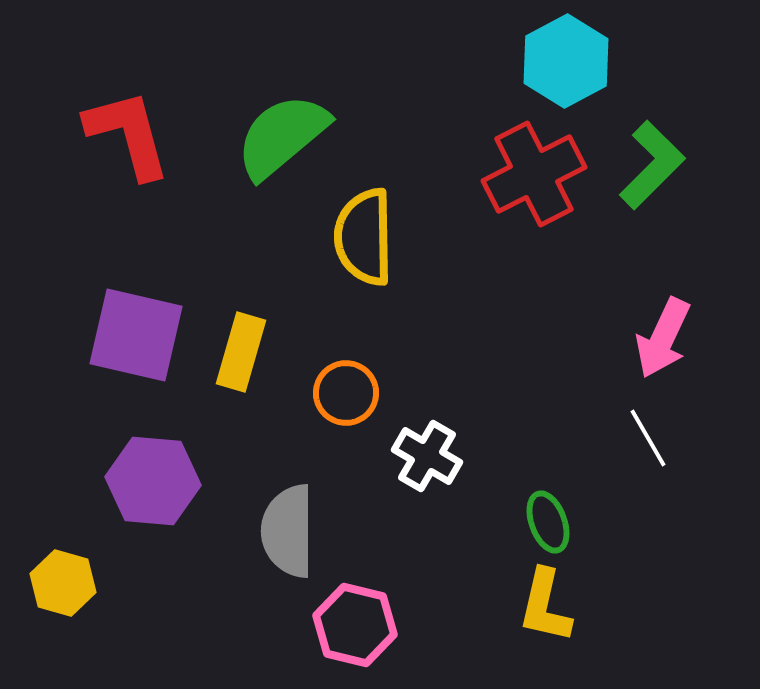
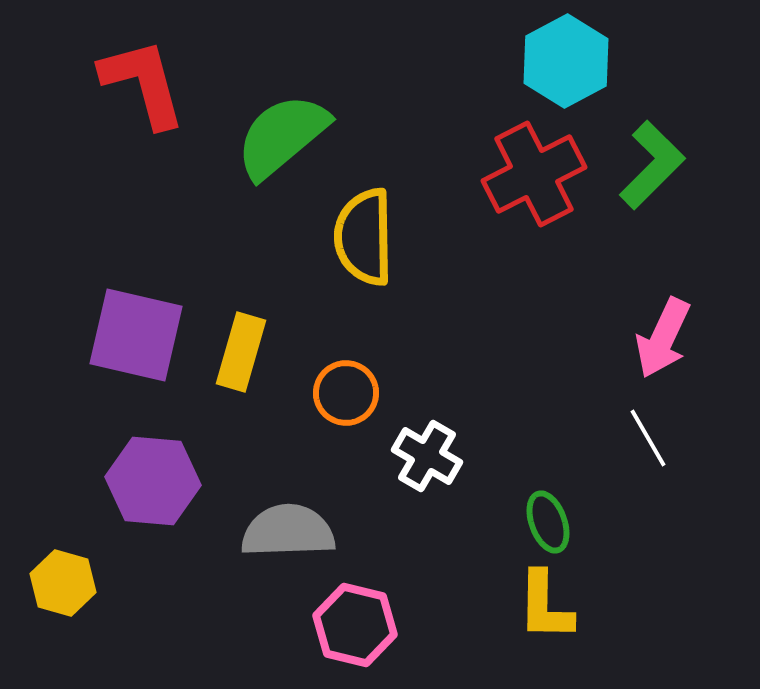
red L-shape: moved 15 px right, 51 px up
gray semicircle: rotated 88 degrees clockwise
yellow L-shape: rotated 12 degrees counterclockwise
